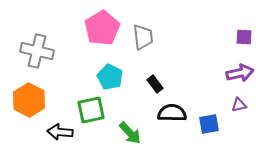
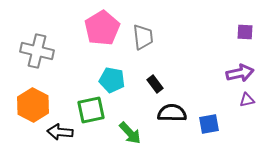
purple square: moved 1 px right, 5 px up
cyan pentagon: moved 2 px right, 3 px down; rotated 15 degrees counterclockwise
orange hexagon: moved 4 px right, 5 px down
purple triangle: moved 8 px right, 5 px up
